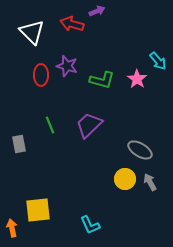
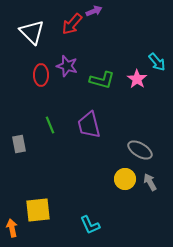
purple arrow: moved 3 px left
red arrow: rotated 65 degrees counterclockwise
cyan arrow: moved 1 px left, 1 px down
purple trapezoid: rotated 60 degrees counterclockwise
